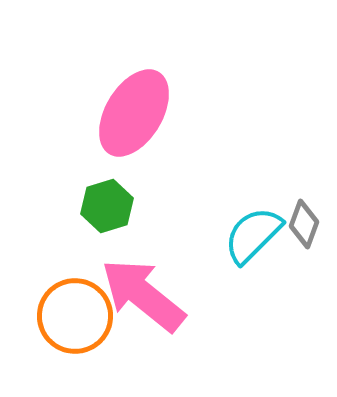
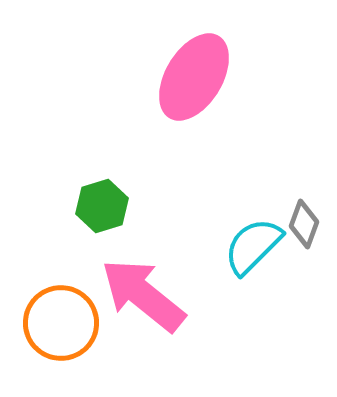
pink ellipse: moved 60 px right, 36 px up
green hexagon: moved 5 px left
cyan semicircle: moved 11 px down
orange circle: moved 14 px left, 7 px down
